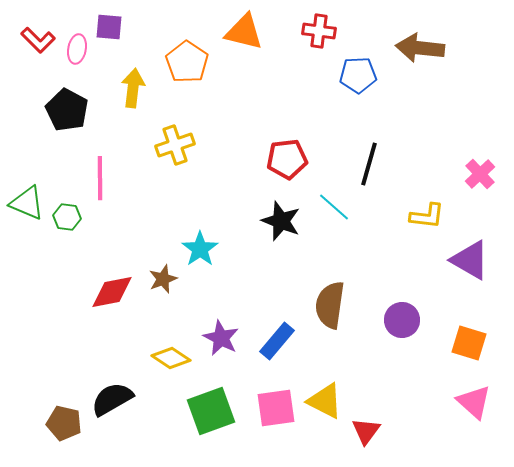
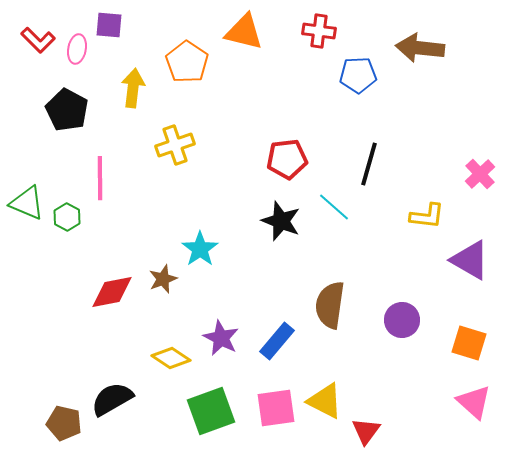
purple square: moved 2 px up
green hexagon: rotated 20 degrees clockwise
